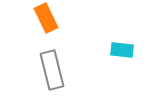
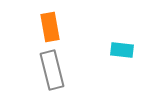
orange rectangle: moved 4 px right, 9 px down; rotated 16 degrees clockwise
